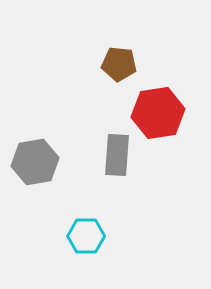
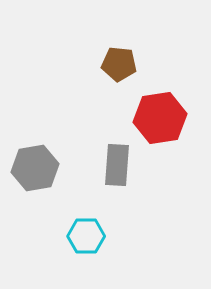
red hexagon: moved 2 px right, 5 px down
gray rectangle: moved 10 px down
gray hexagon: moved 6 px down
